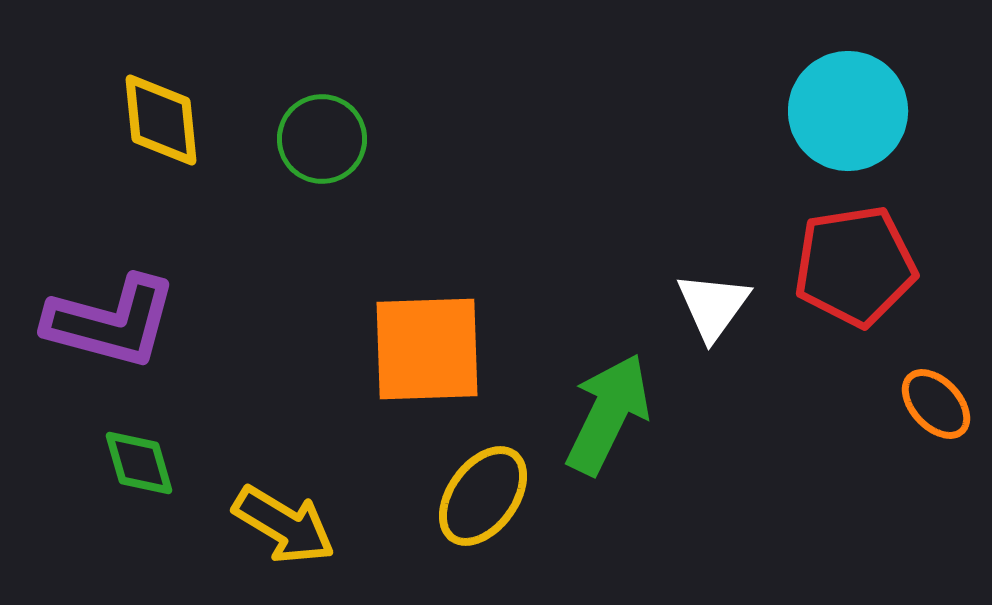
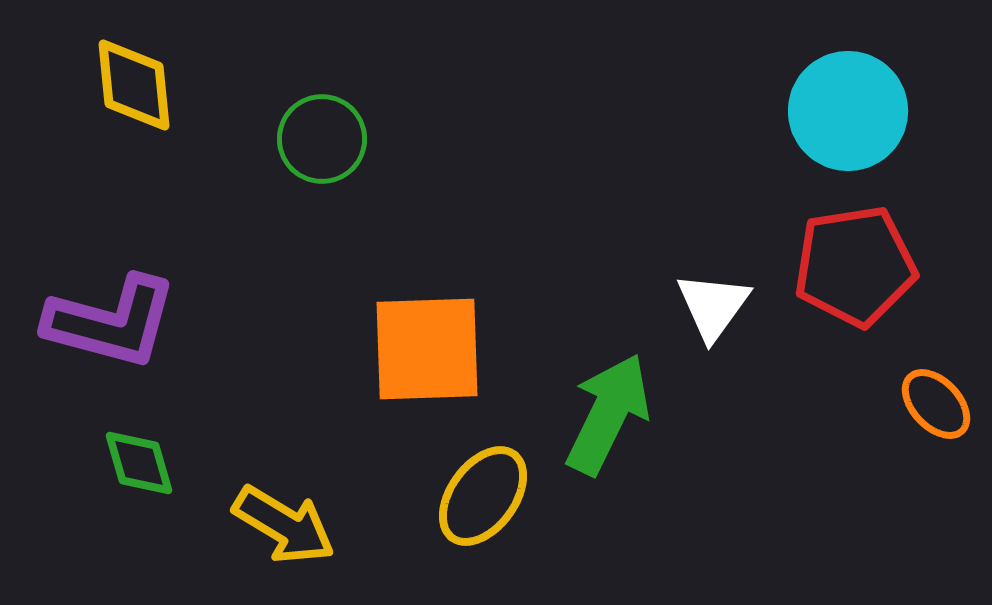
yellow diamond: moved 27 px left, 35 px up
